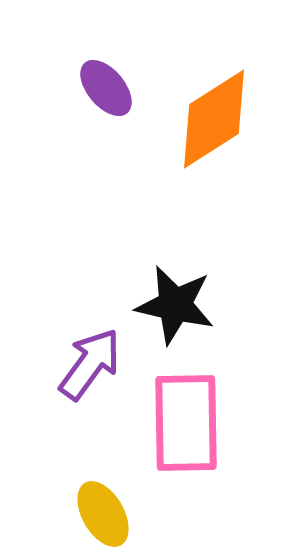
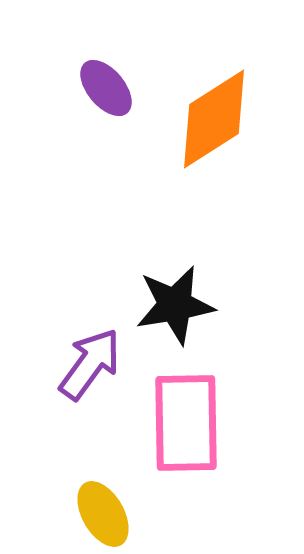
black star: rotated 22 degrees counterclockwise
